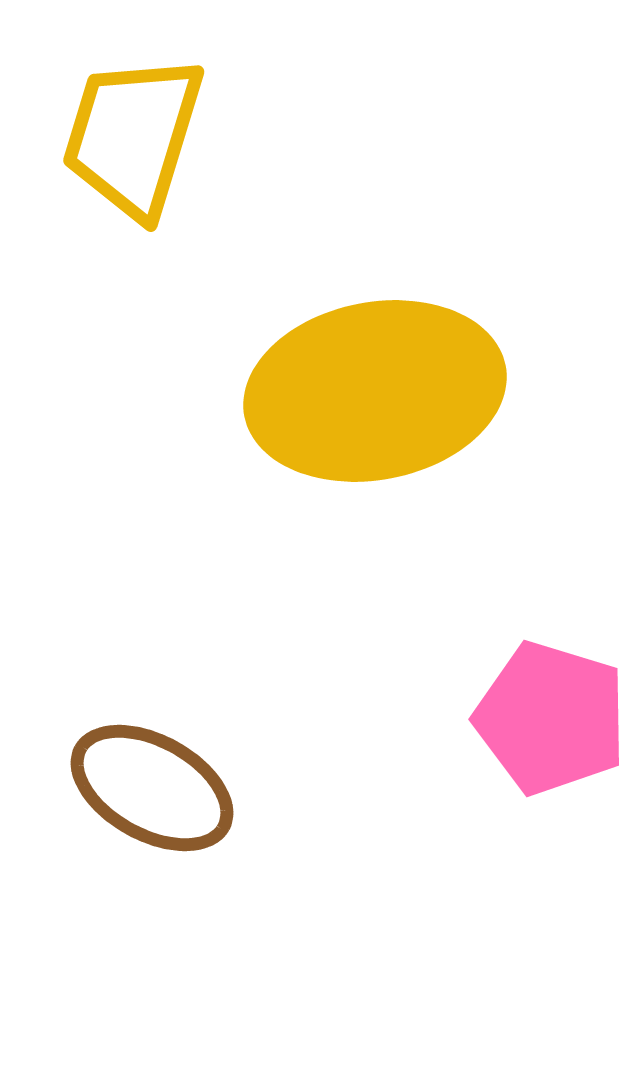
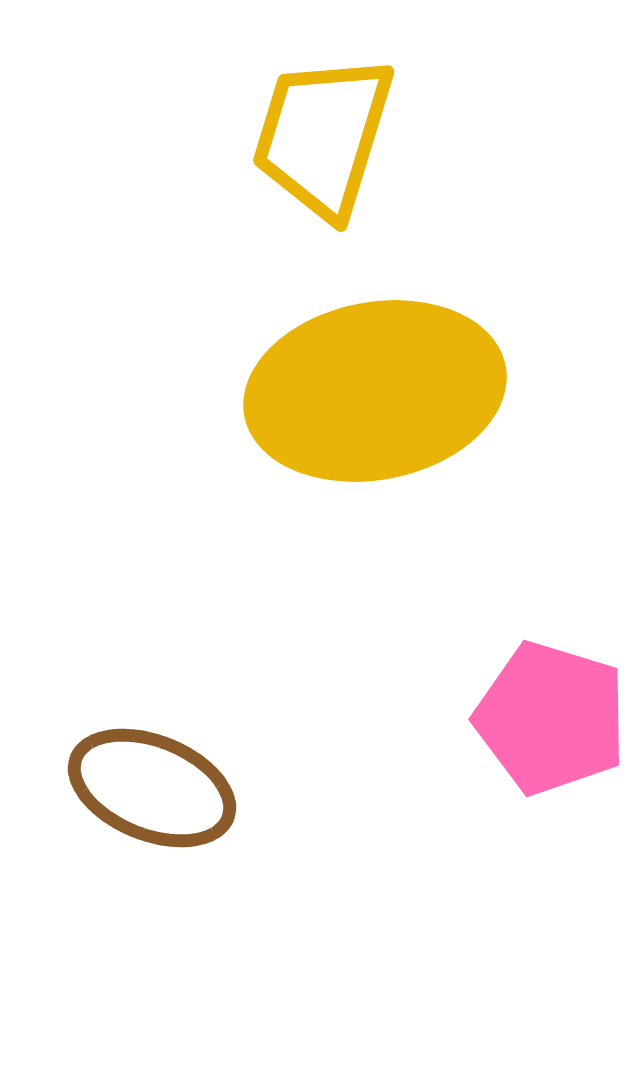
yellow trapezoid: moved 190 px right
brown ellipse: rotated 7 degrees counterclockwise
